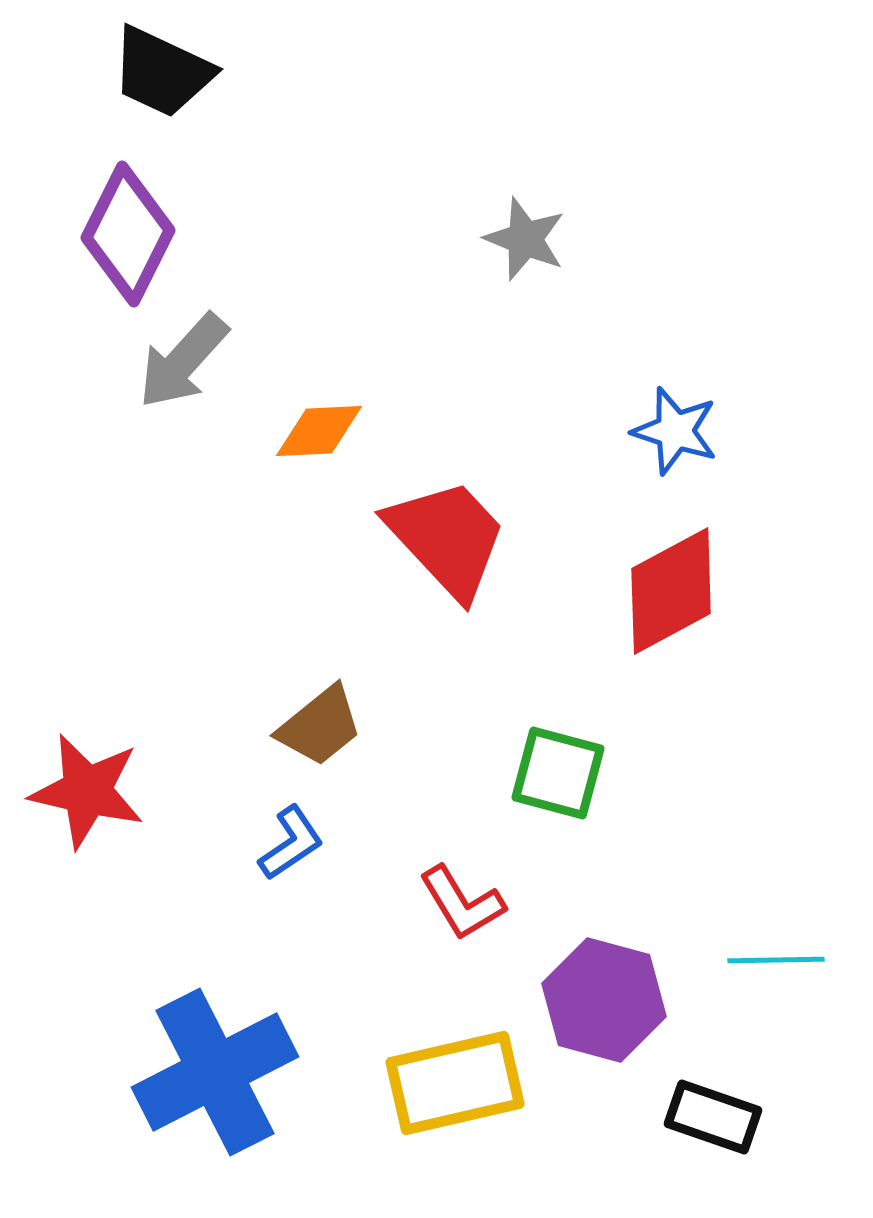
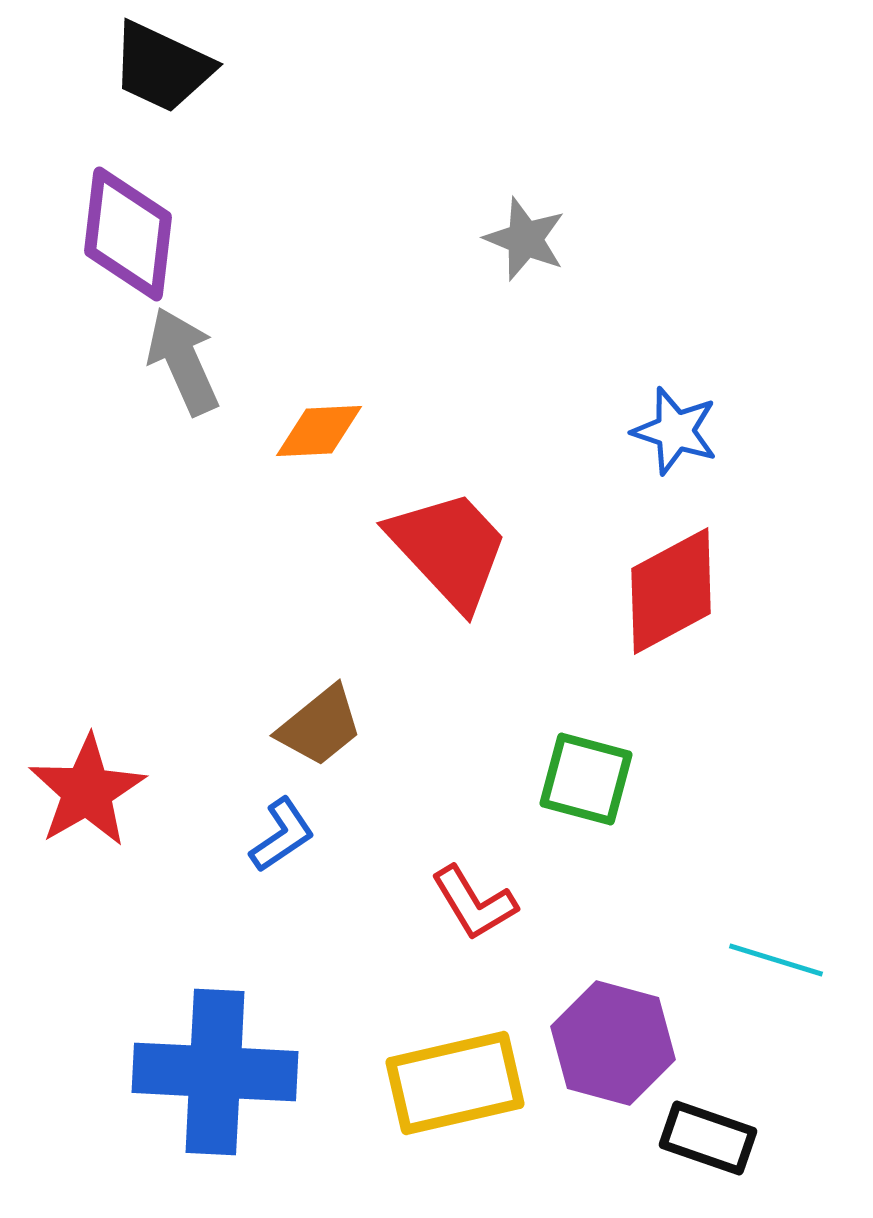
black trapezoid: moved 5 px up
purple diamond: rotated 20 degrees counterclockwise
gray arrow: rotated 114 degrees clockwise
red trapezoid: moved 2 px right, 11 px down
green square: moved 28 px right, 6 px down
red star: rotated 29 degrees clockwise
blue L-shape: moved 9 px left, 8 px up
red L-shape: moved 12 px right
cyan line: rotated 18 degrees clockwise
purple hexagon: moved 9 px right, 43 px down
blue cross: rotated 30 degrees clockwise
black rectangle: moved 5 px left, 21 px down
